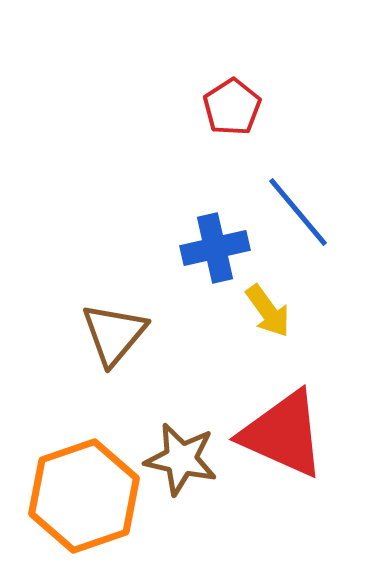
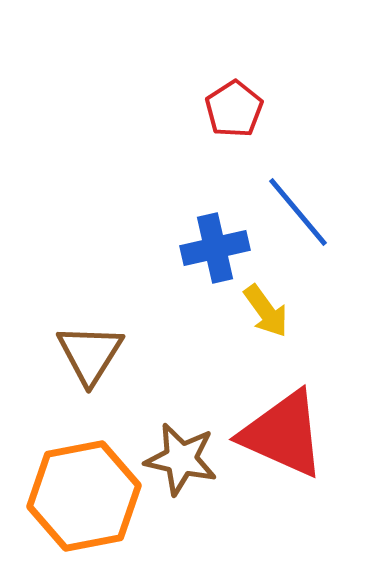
red pentagon: moved 2 px right, 2 px down
yellow arrow: moved 2 px left
brown triangle: moved 24 px left, 20 px down; rotated 8 degrees counterclockwise
orange hexagon: rotated 8 degrees clockwise
